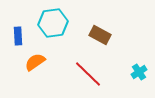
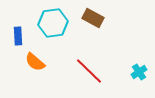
brown rectangle: moved 7 px left, 17 px up
orange semicircle: rotated 105 degrees counterclockwise
red line: moved 1 px right, 3 px up
